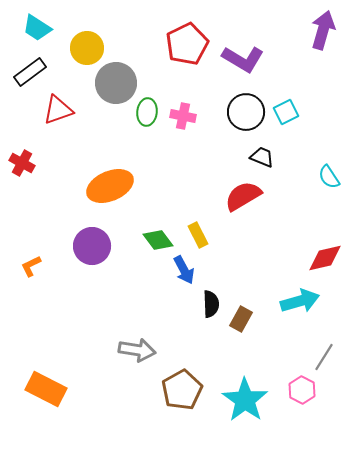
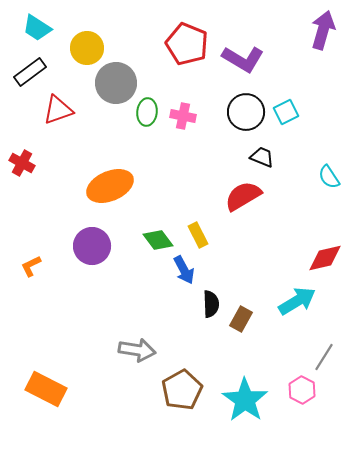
red pentagon: rotated 24 degrees counterclockwise
cyan arrow: moved 3 px left; rotated 15 degrees counterclockwise
